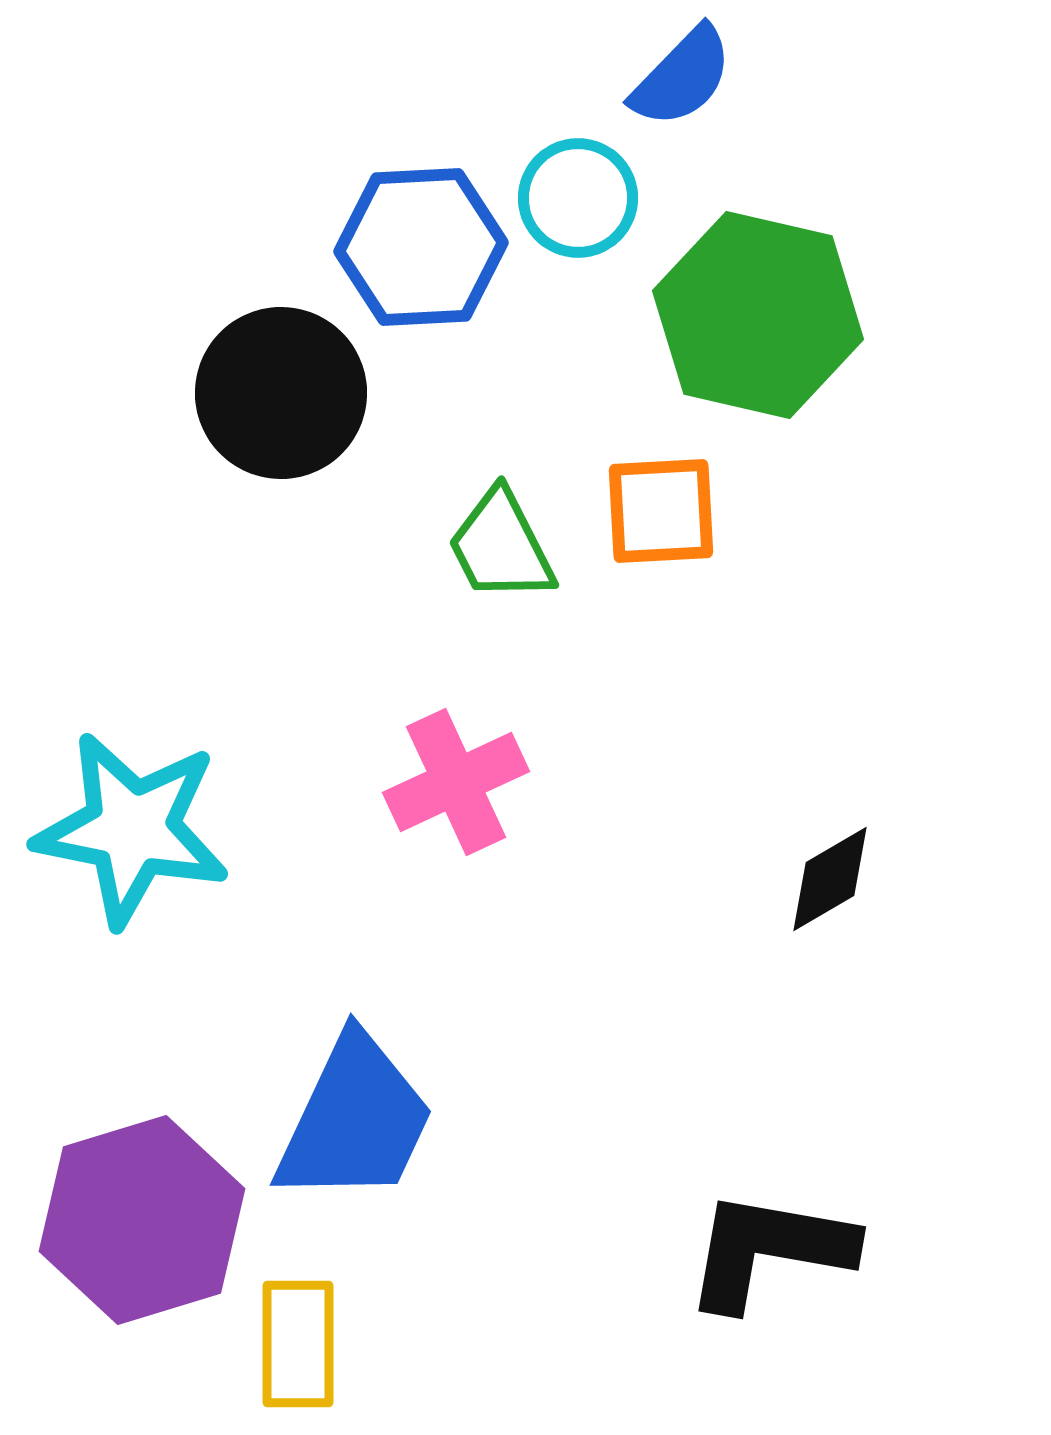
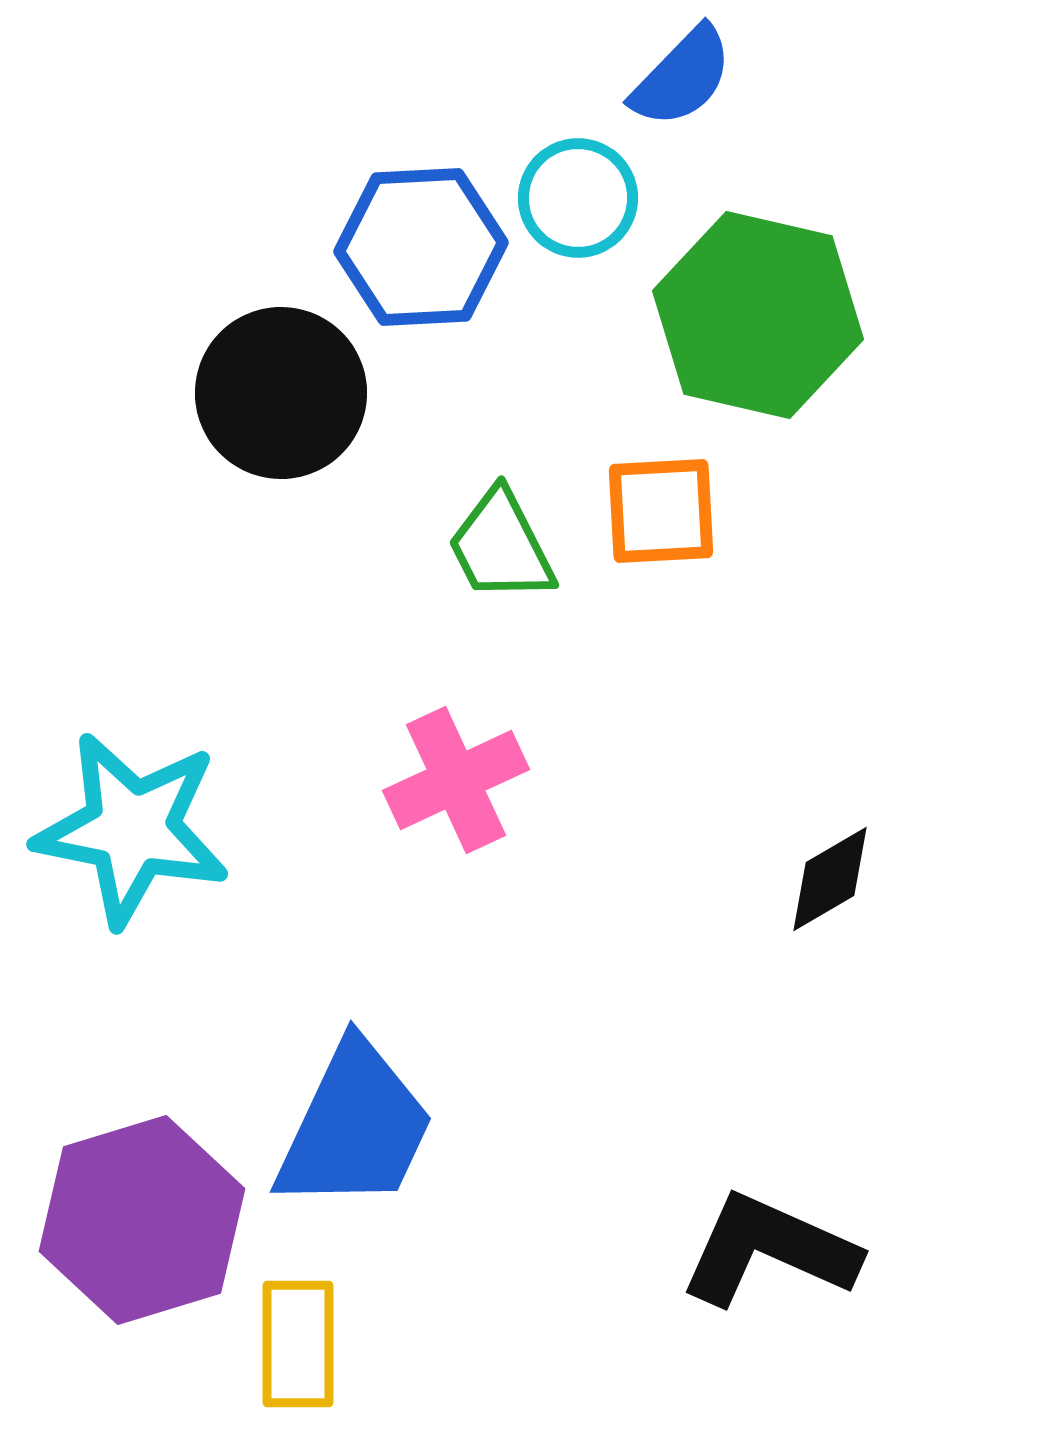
pink cross: moved 2 px up
blue trapezoid: moved 7 px down
black L-shape: rotated 14 degrees clockwise
